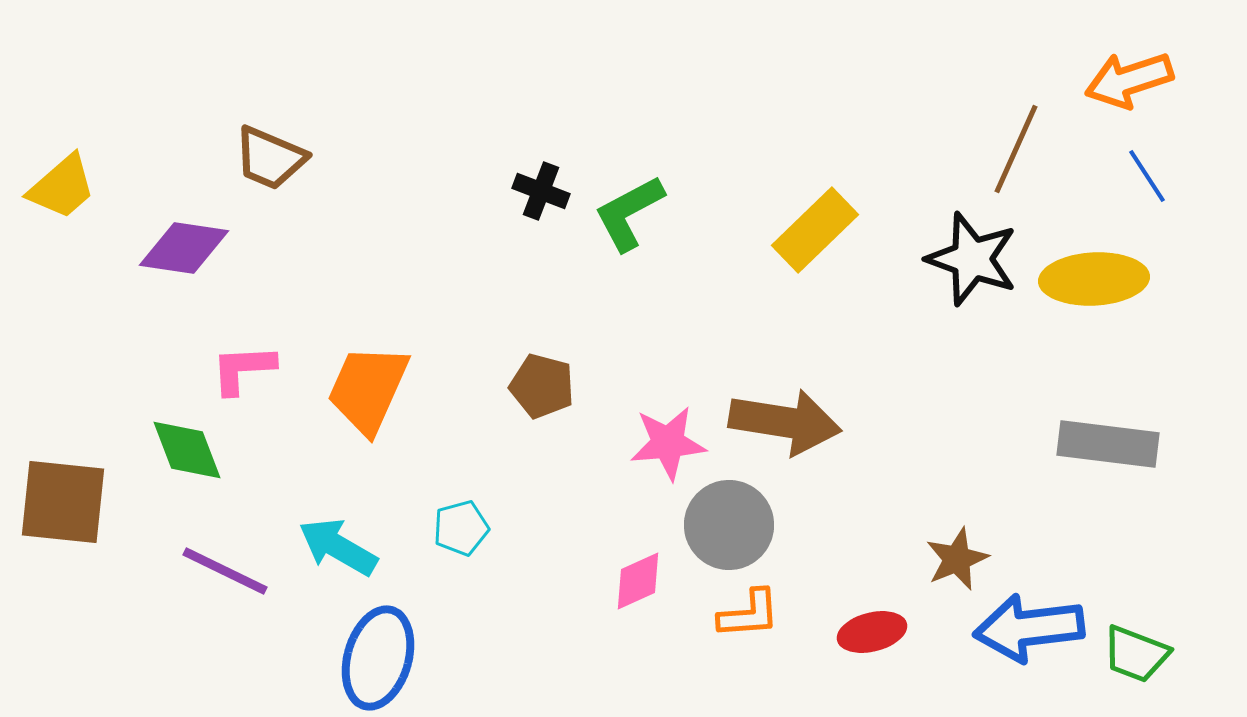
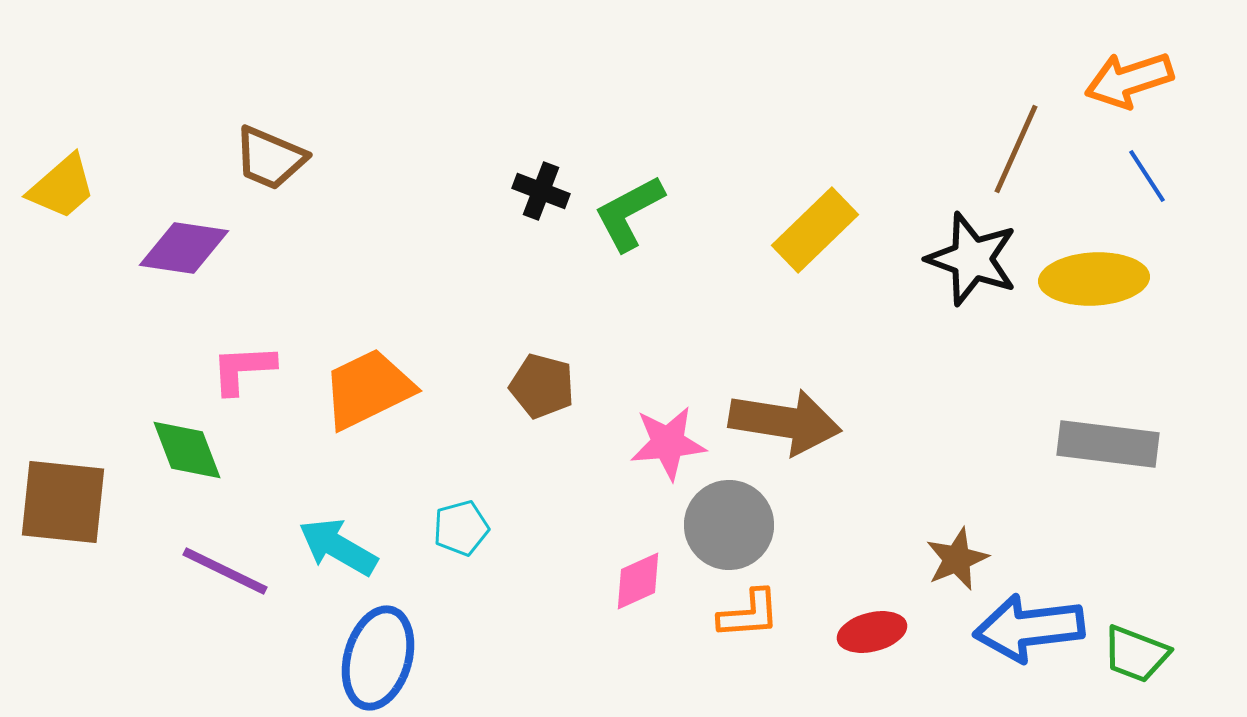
orange trapezoid: rotated 40 degrees clockwise
